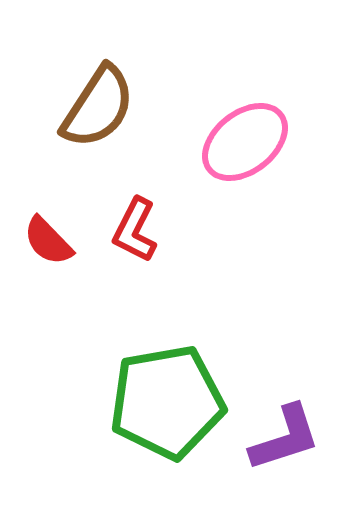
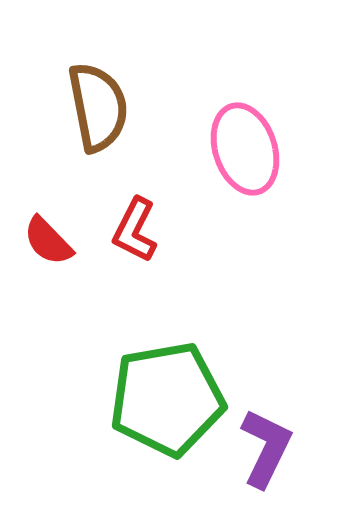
brown semicircle: rotated 44 degrees counterclockwise
pink ellipse: moved 7 px down; rotated 70 degrees counterclockwise
green pentagon: moved 3 px up
purple L-shape: moved 19 px left, 10 px down; rotated 46 degrees counterclockwise
